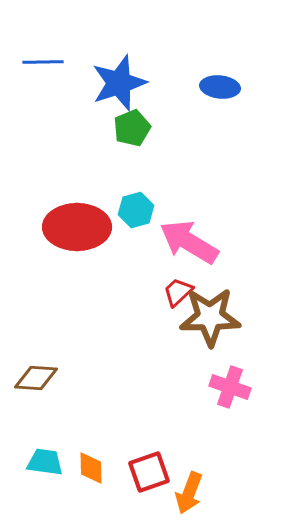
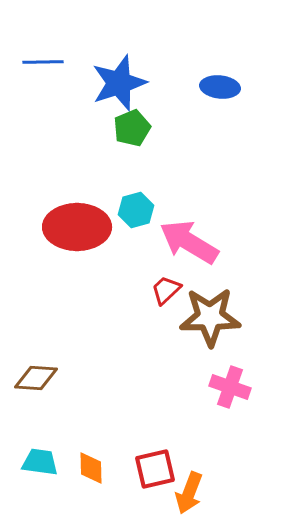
red trapezoid: moved 12 px left, 2 px up
cyan trapezoid: moved 5 px left
red square: moved 6 px right, 3 px up; rotated 6 degrees clockwise
